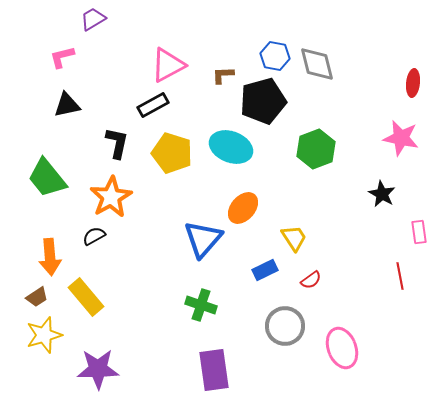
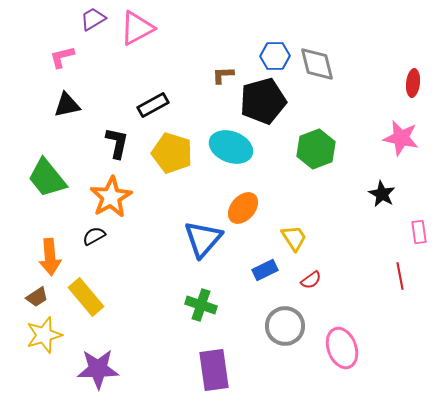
blue hexagon: rotated 12 degrees counterclockwise
pink triangle: moved 31 px left, 37 px up
